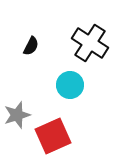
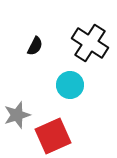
black semicircle: moved 4 px right
